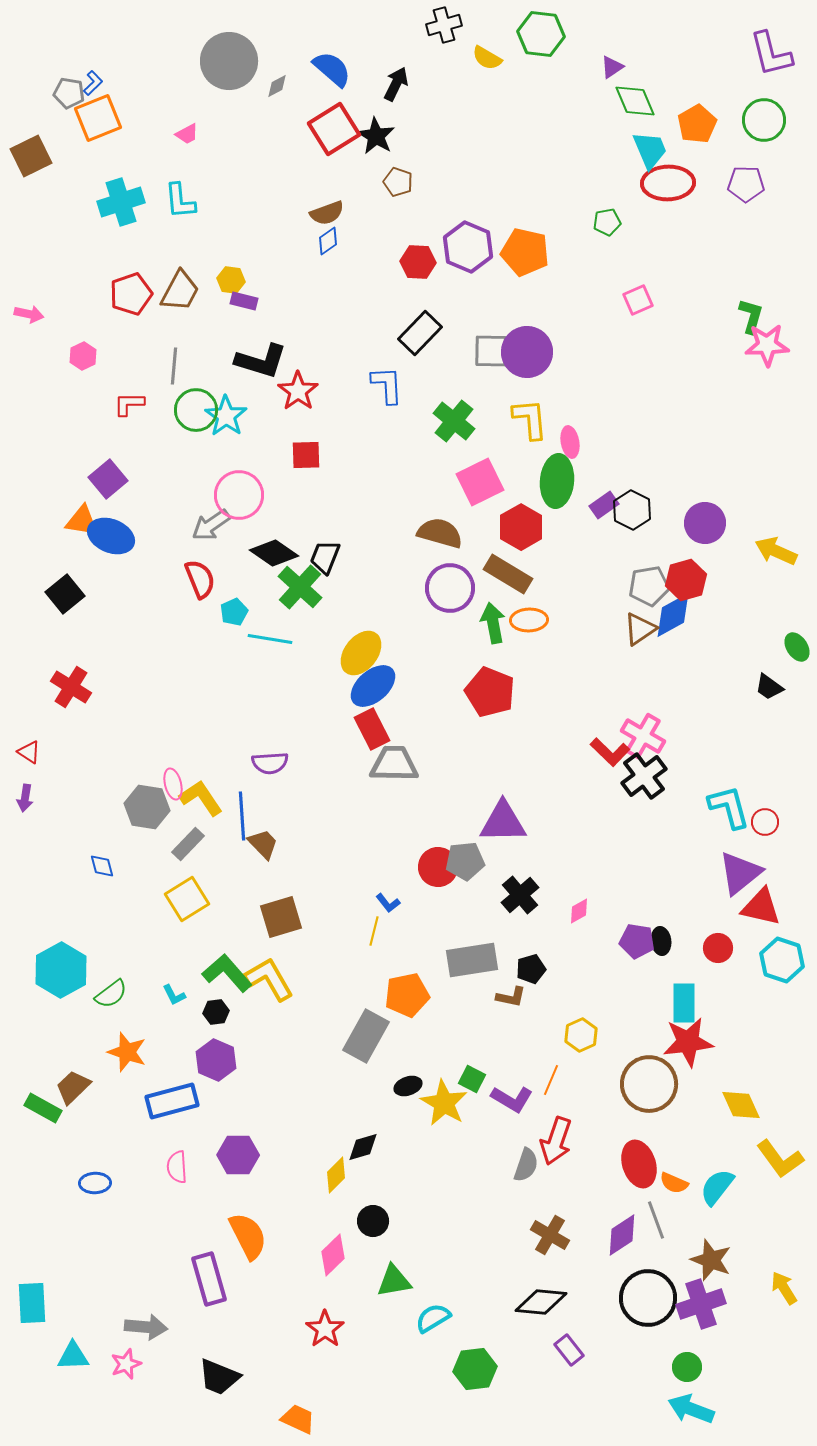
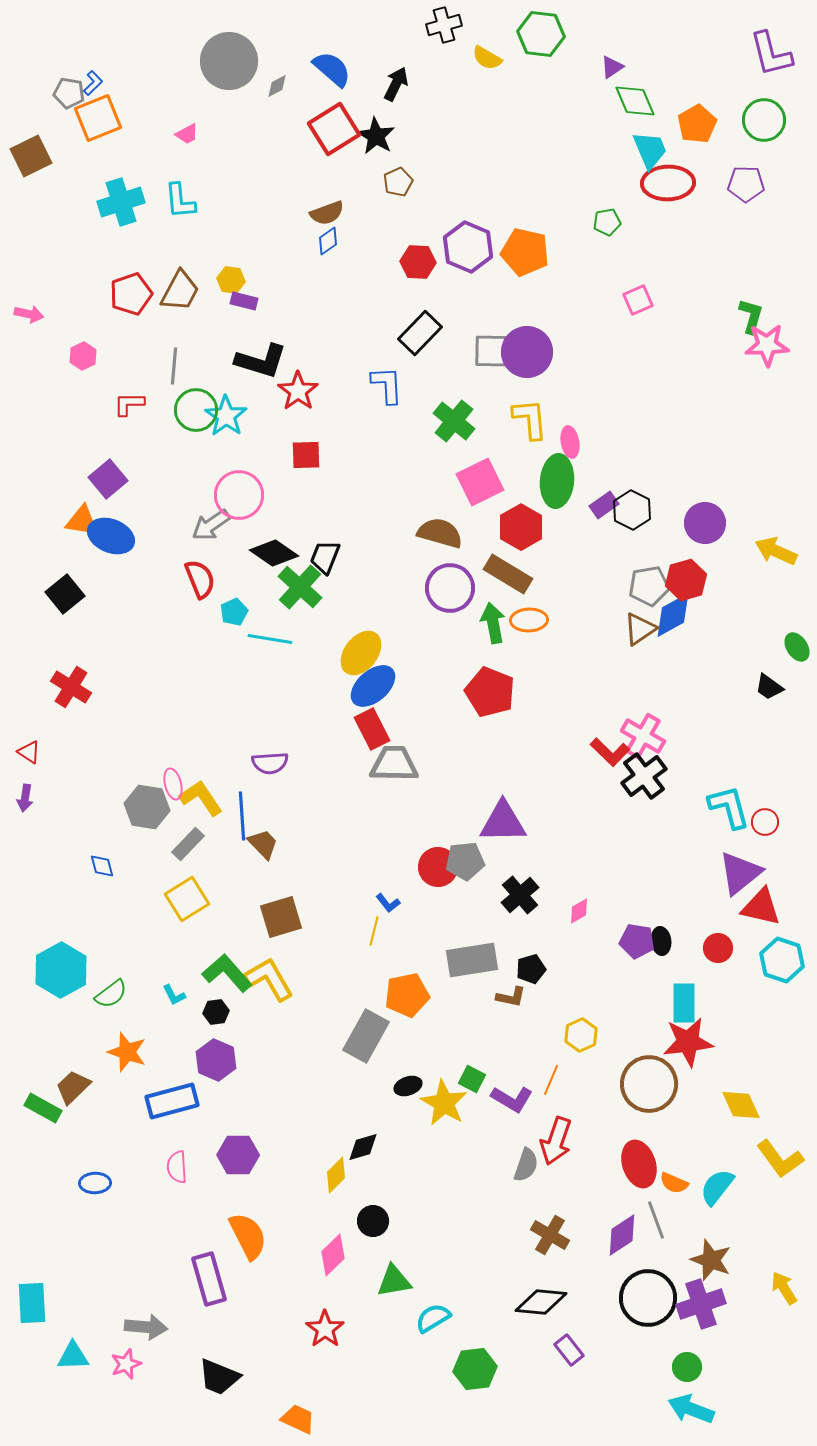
brown pentagon at (398, 182): rotated 28 degrees clockwise
